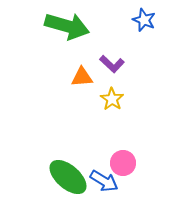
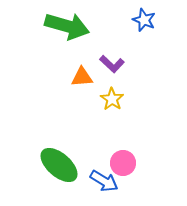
green ellipse: moved 9 px left, 12 px up
